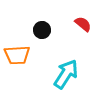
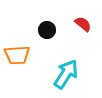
black circle: moved 5 px right
